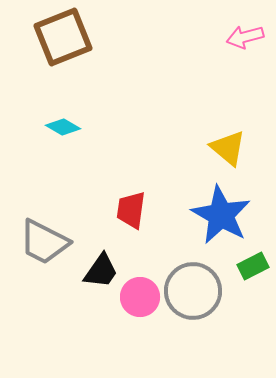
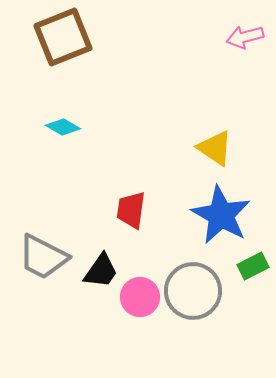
yellow triangle: moved 13 px left; rotated 6 degrees counterclockwise
gray trapezoid: moved 1 px left, 15 px down
